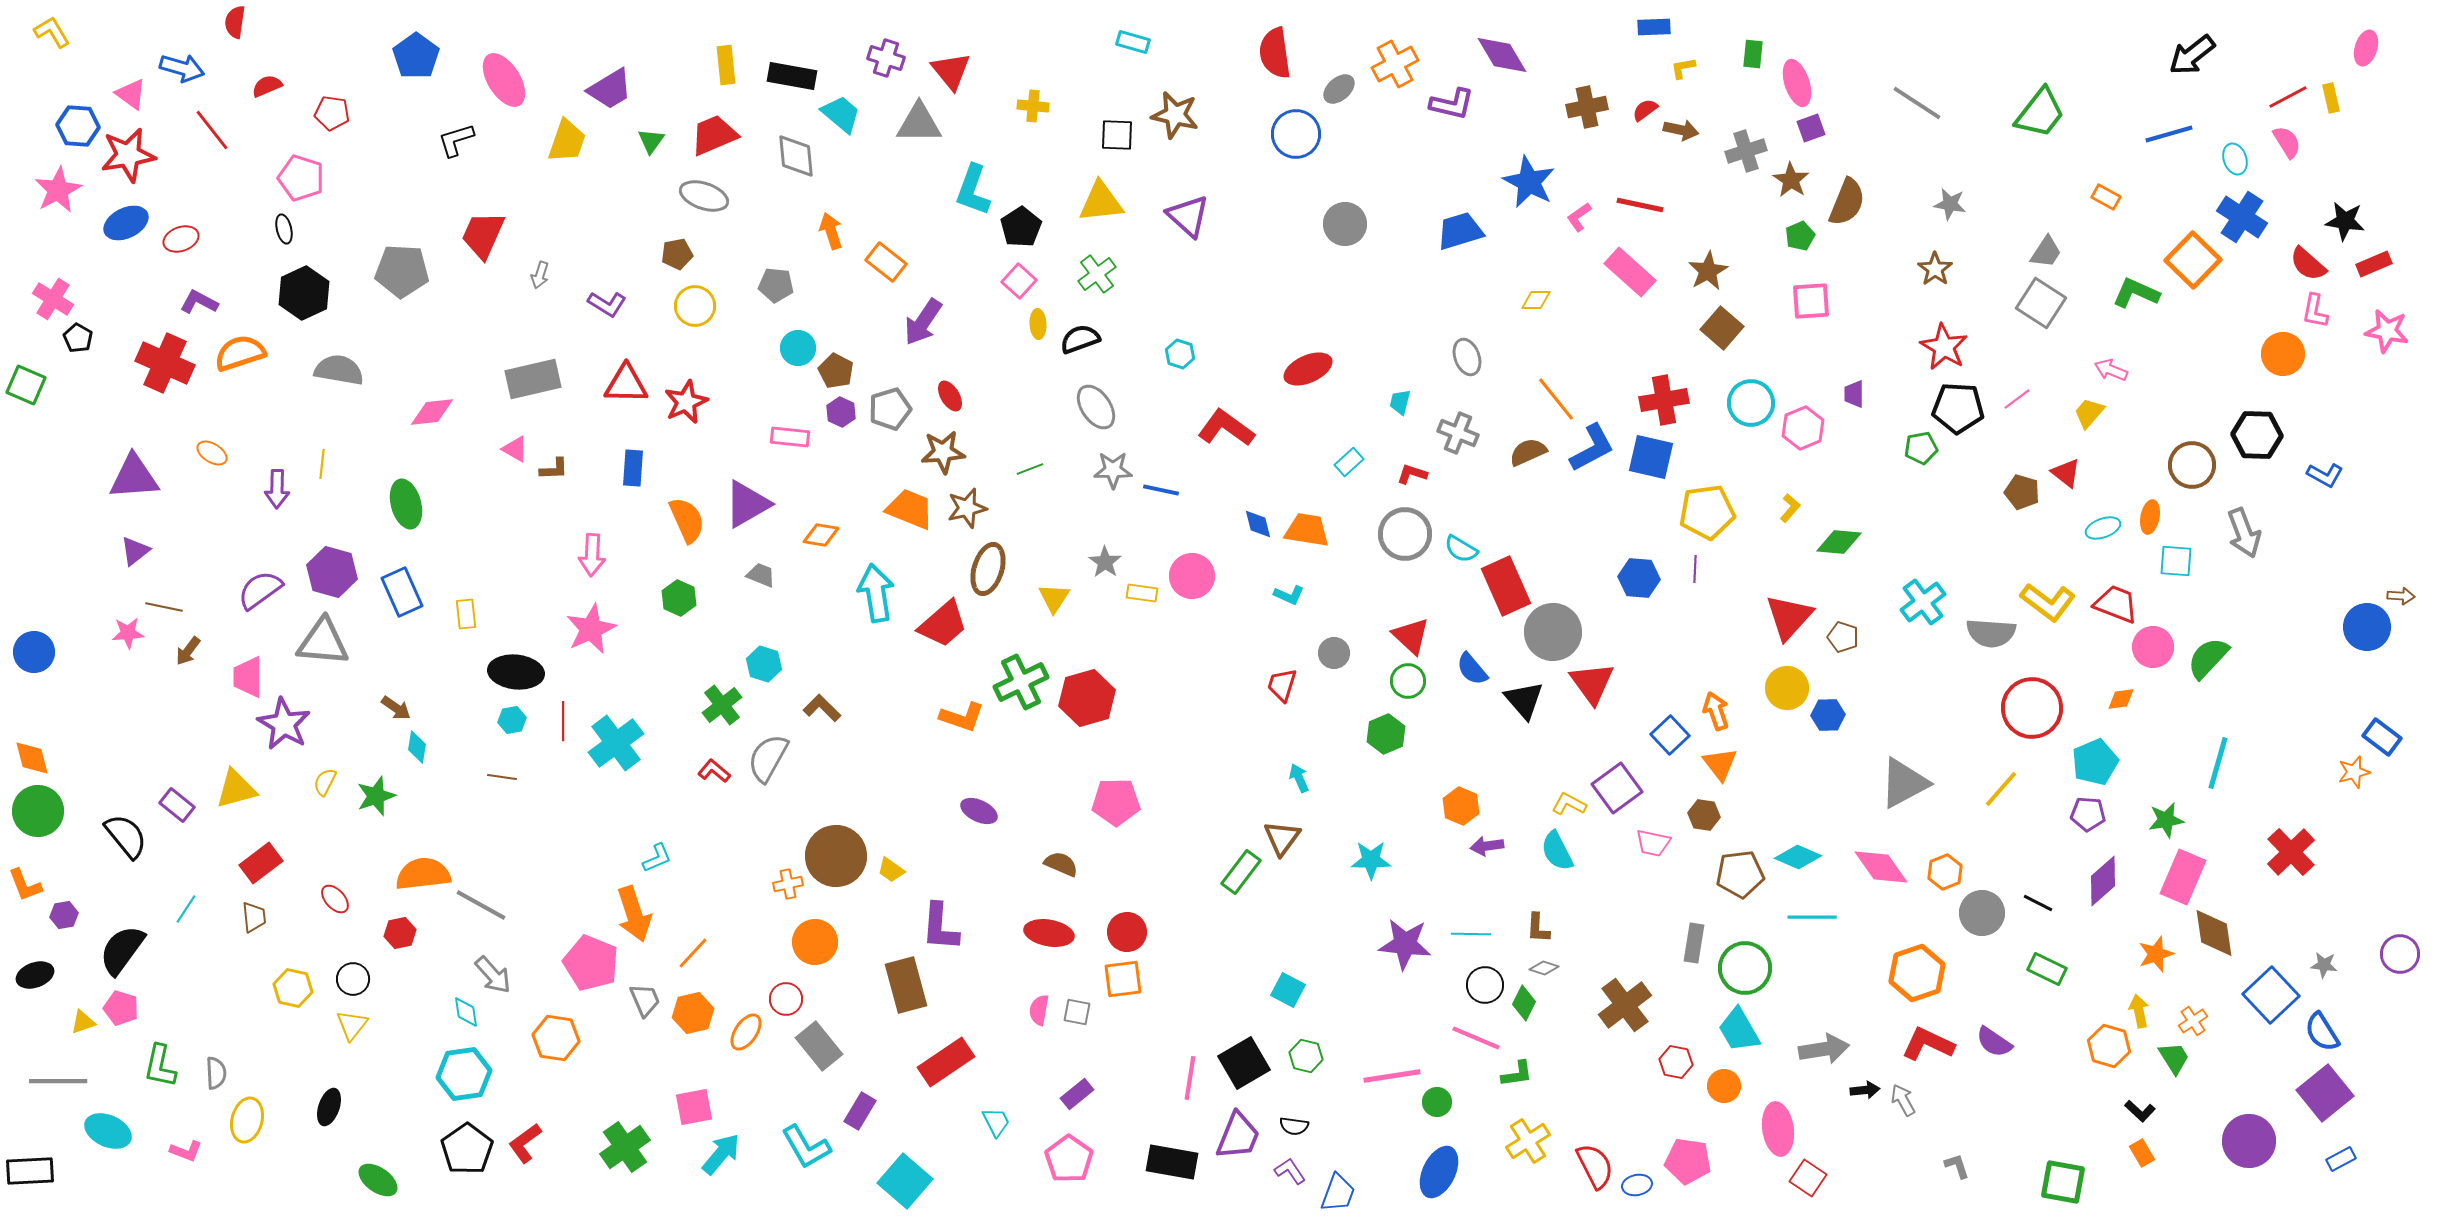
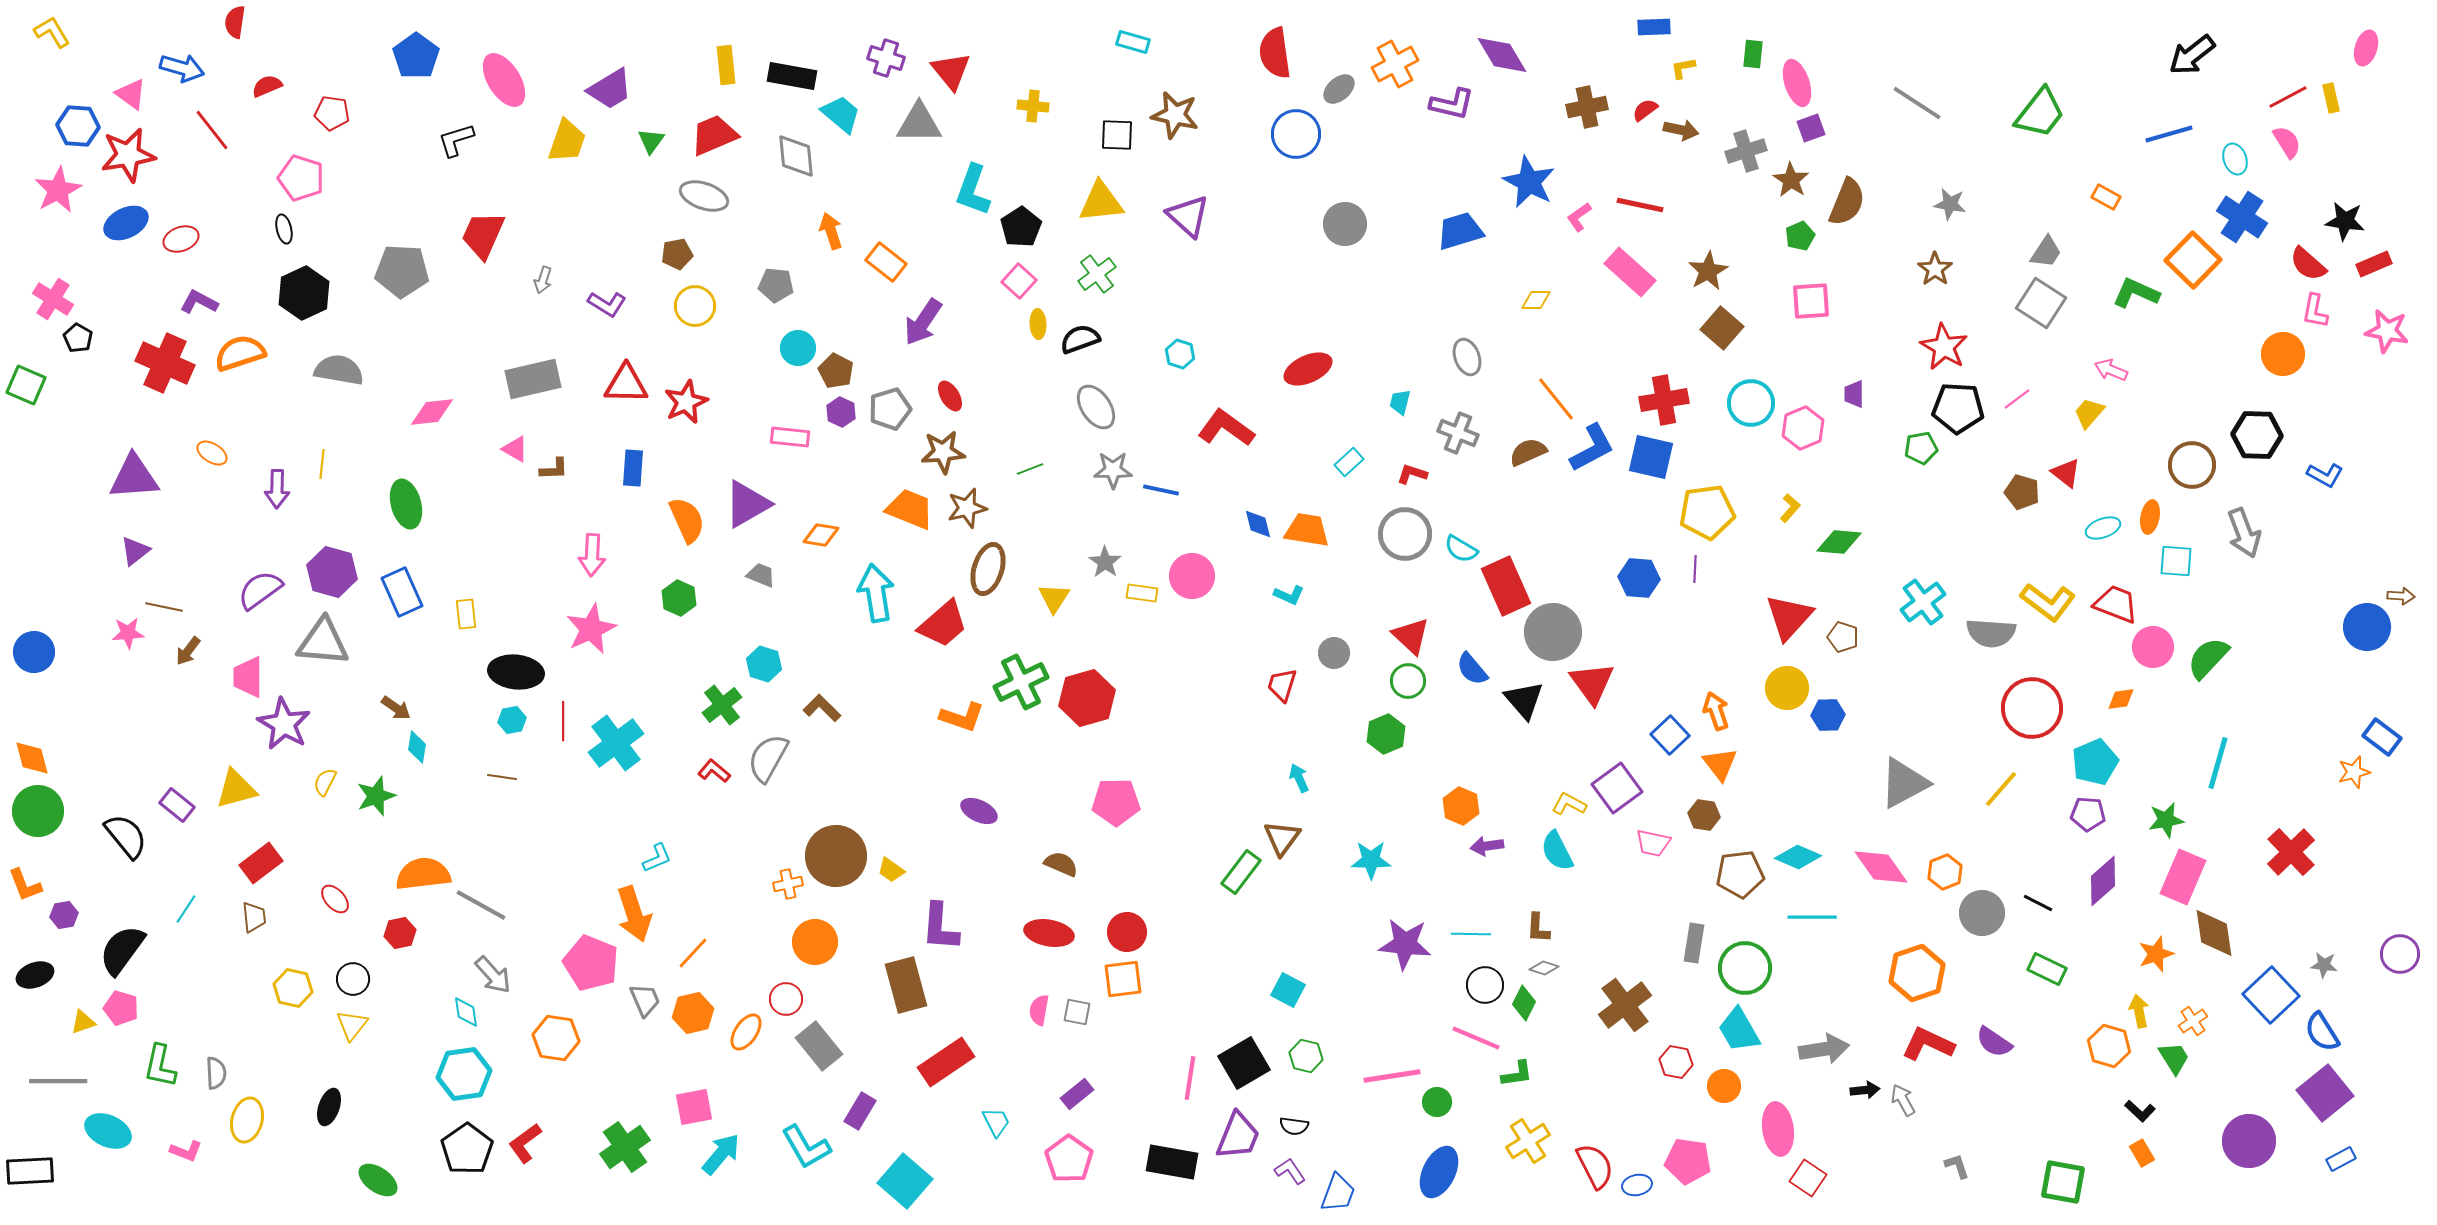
gray arrow at (540, 275): moved 3 px right, 5 px down
